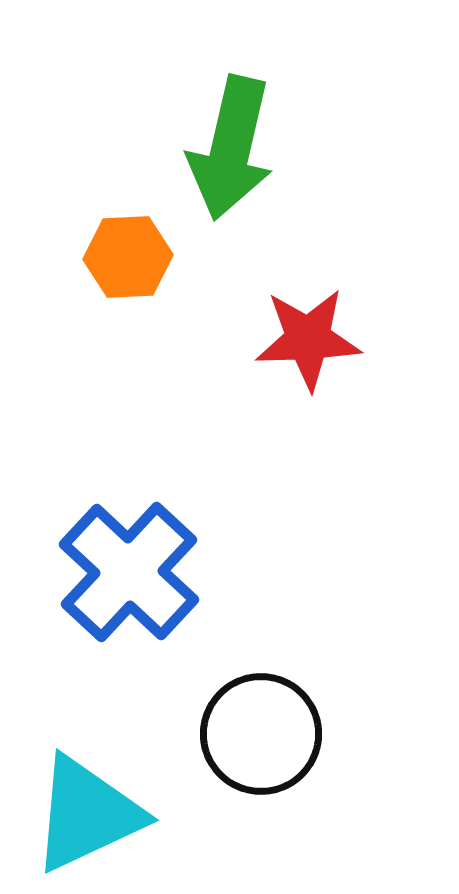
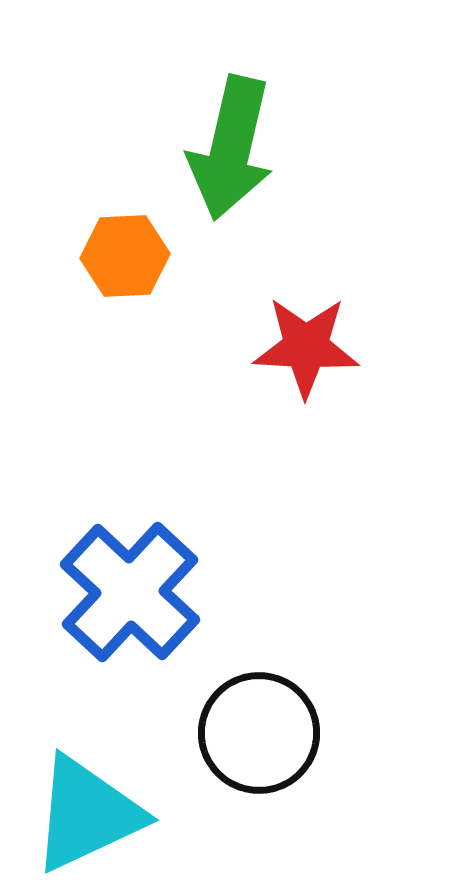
orange hexagon: moved 3 px left, 1 px up
red star: moved 2 px left, 8 px down; rotated 5 degrees clockwise
blue cross: moved 1 px right, 20 px down
black circle: moved 2 px left, 1 px up
